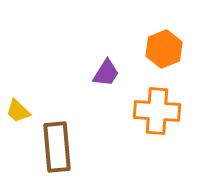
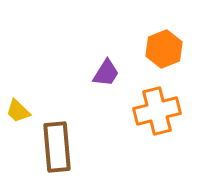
orange cross: rotated 18 degrees counterclockwise
